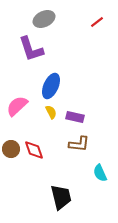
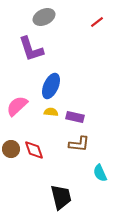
gray ellipse: moved 2 px up
yellow semicircle: rotated 56 degrees counterclockwise
